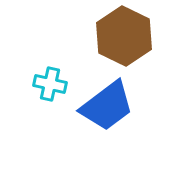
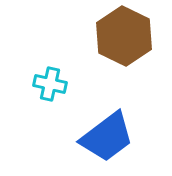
blue trapezoid: moved 31 px down
